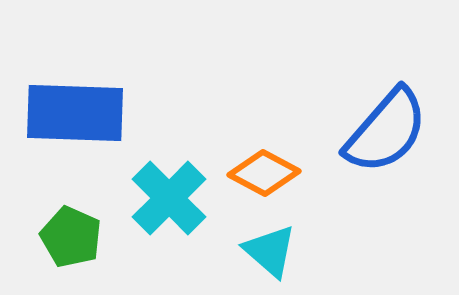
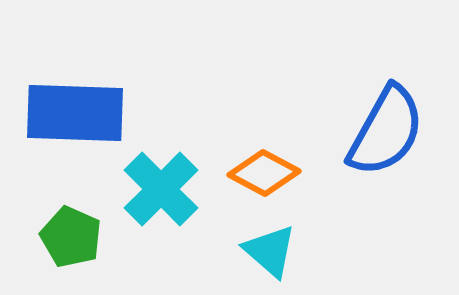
blue semicircle: rotated 12 degrees counterclockwise
cyan cross: moved 8 px left, 9 px up
